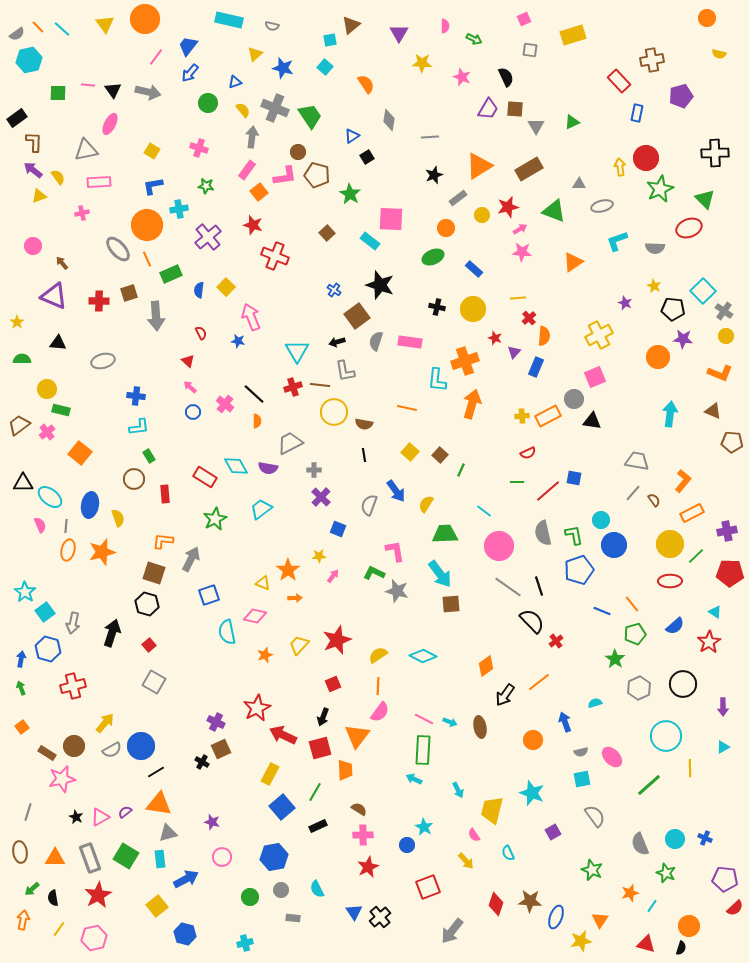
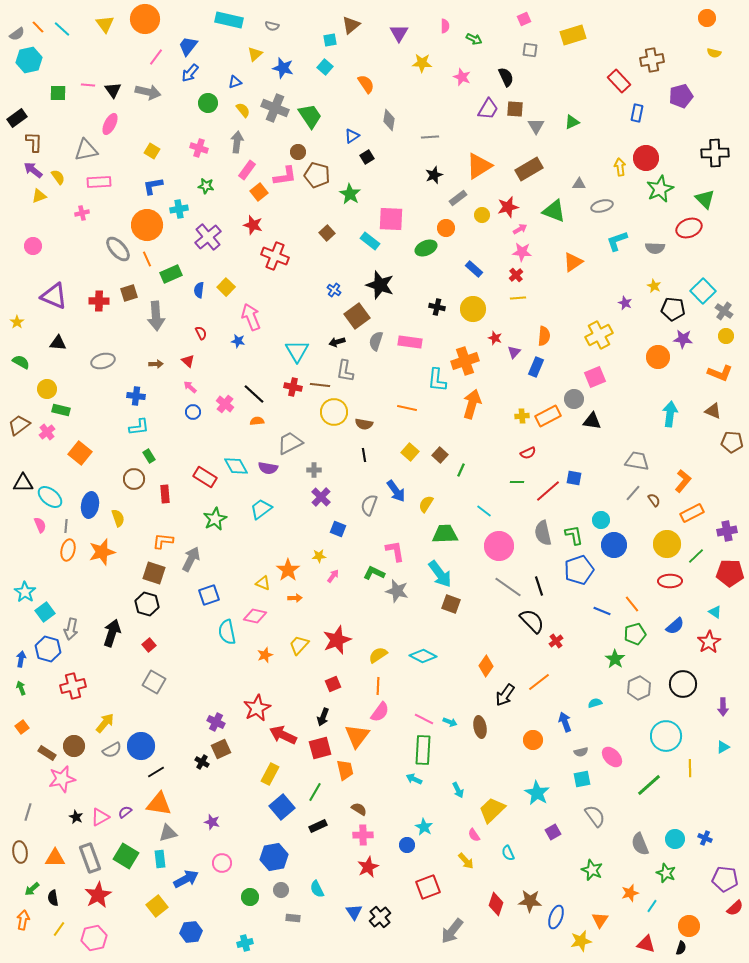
yellow semicircle at (719, 54): moved 5 px left, 1 px up
gray arrow at (252, 137): moved 15 px left, 5 px down
green ellipse at (433, 257): moved 7 px left, 9 px up
brown arrow at (62, 263): moved 94 px right, 101 px down; rotated 128 degrees clockwise
red cross at (529, 318): moved 13 px left, 43 px up
green semicircle at (22, 359): moved 1 px left, 3 px down; rotated 30 degrees clockwise
gray L-shape at (345, 371): rotated 20 degrees clockwise
red cross at (293, 387): rotated 30 degrees clockwise
orange semicircle at (257, 421): rotated 96 degrees counterclockwise
yellow circle at (670, 544): moved 3 px left
brown square at (451, 604): rotated 24 degrees clockwise
gray arrow at (73, 623): moved 2 px left, 6 px down
orange diamond at (486, 666): rotated 20 degrees counterclockwise
orange trapezoid at (345, 770): rotated 10 degrees counterclockwise
cyan star at (532, 793): moved 5 px right; rotated 10 degrees clockwise
yellow trapezoid at (492, 810): rotated 32 degrees clockwise
pink circle at (222, 857): moved 6 px down
blue hexagon at (185, 934): moved 6 px right, 2 px up; rotated 20 degrees counterclockwise
